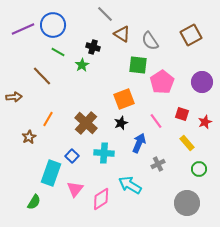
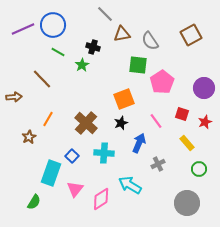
brown triangle: rotated 42 degrees counterclockwise
brown line: moved 3 px down
purple circle: moved 2 px right, 6 px down
